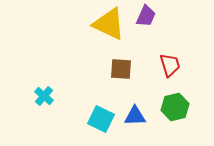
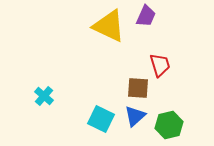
yellow triangle: moved 2 px down
red trapezoid: moved 10 px left
brown square: moved 17 px right, 19 px down
green hexagon: moved 6 px left, 18 px down
blue triangle: rotated 40 degrees counterclockwise
